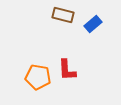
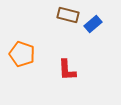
brown rectangle: moved 5 px right
orange pentagon: moved 16 px left, 23 px up; rotated 10 degrees clockwise
